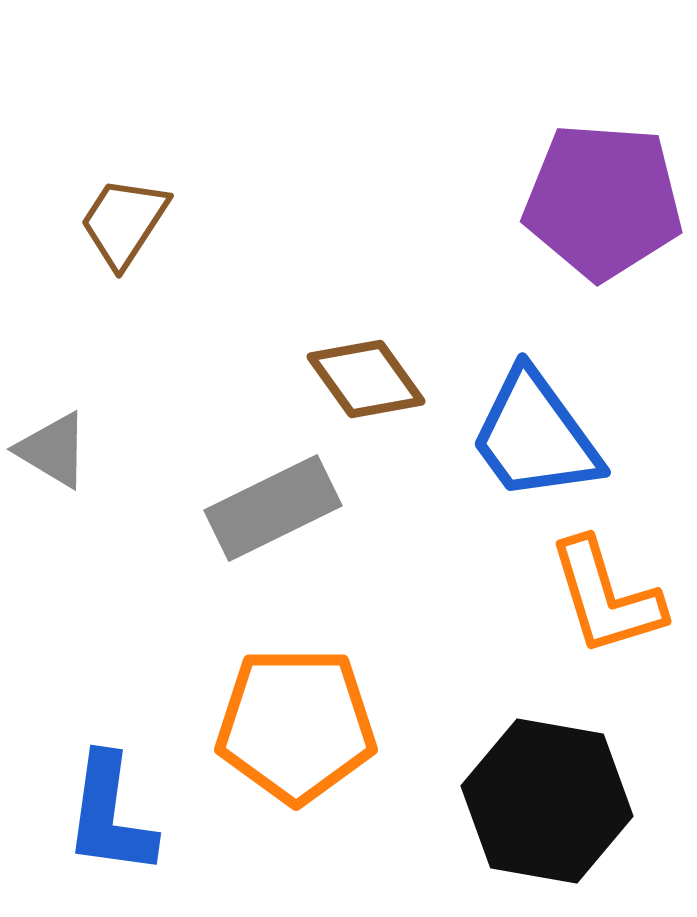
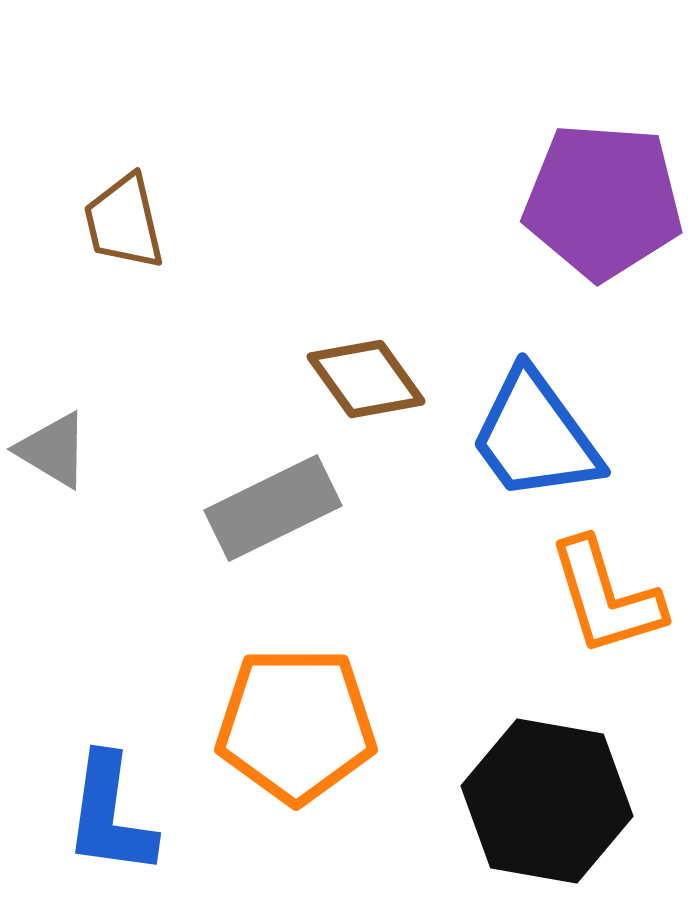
brown trapezoid: rotated 46 degrees counterclockwise
